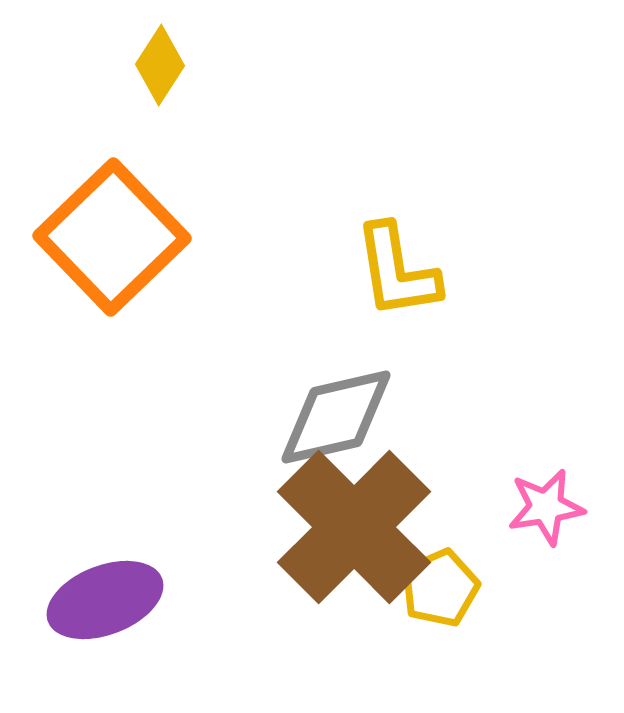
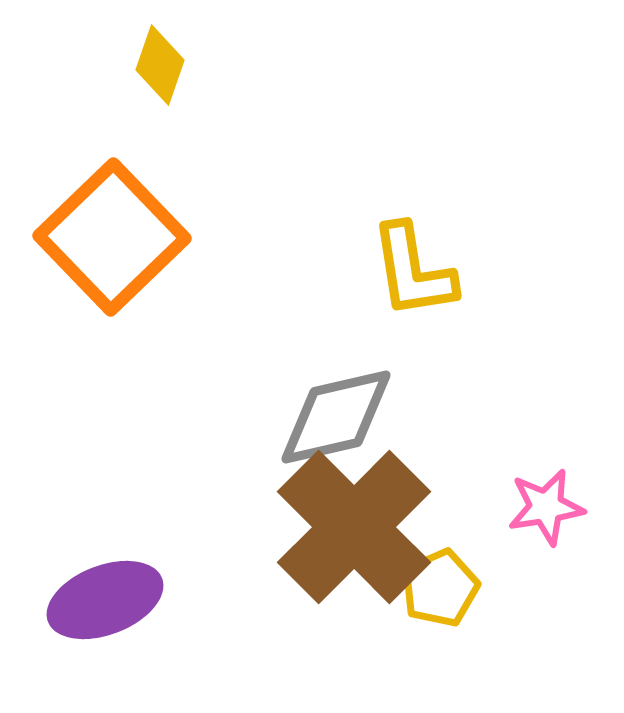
yellow diamond: rotated 14 degrees counterclockwise
yellow L-shape: moved 16 px right
